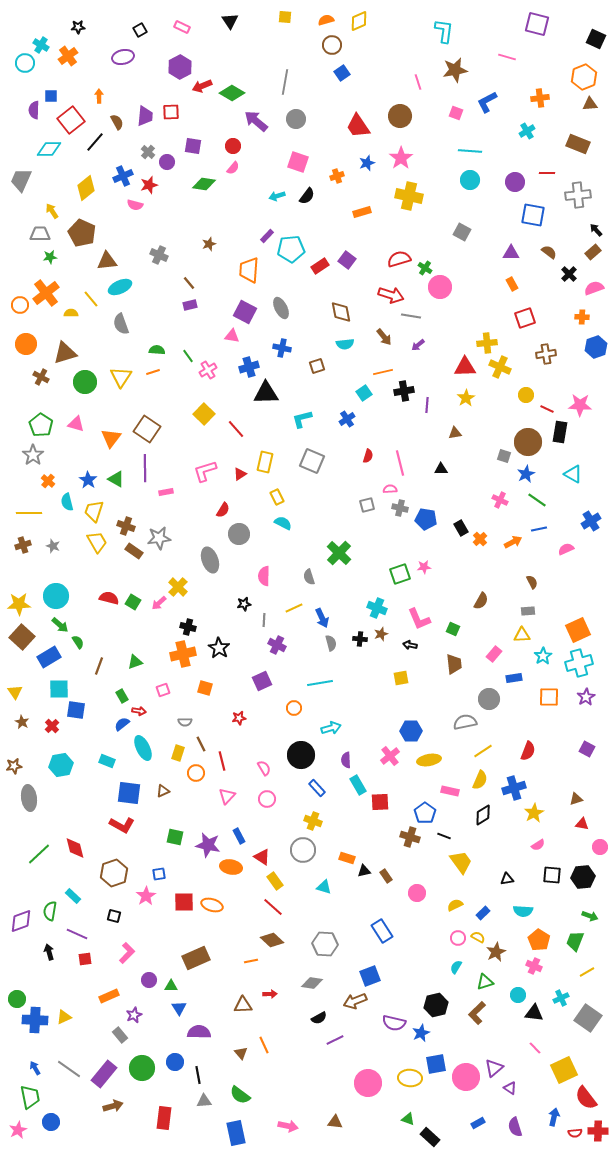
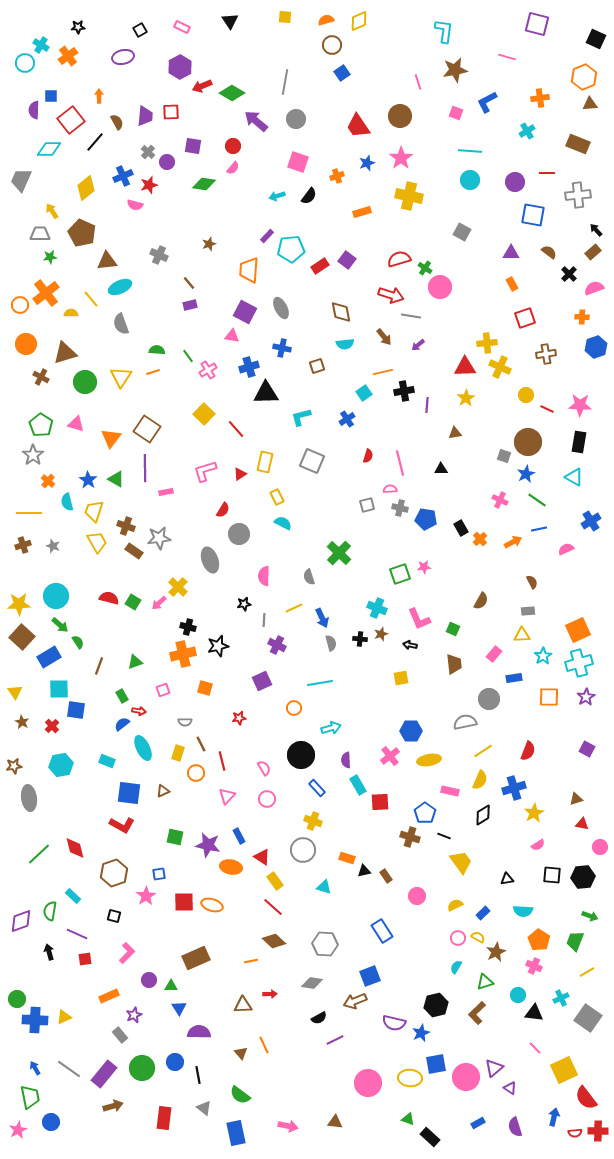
black semicircle at (307, 196): moved 2 px right
cyan L-shape at (302, 419): moved 1 px left, 2 px up
black rectangle at (560, 432): moved 19 px right, 10 px down
cyan triangle at (573, 474): moved 1 px right, 3 px down
black star at (219, 648): moved 1 px left, 2 px up; rotated 25 degrees clockwise
pink circle at (417, 893): moved 3 px down
brown diamond at (272, 940): moved 2 px right, 1 px down
gray triangle at (204, 1101): moved 7 px down; rotated 42 degrees clockwise
